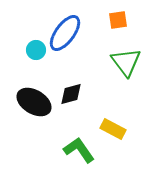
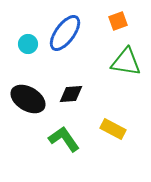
orange square: moved 1 px down; rotated 12 degrees counterclockwise
cyan circle: moved 8 px left, 6 px up
green triangle: rotated 44 degrees counterclockwise
black diamond: rotated 10 degrees clockwise
black ellipse: moved 6 px left, 3 px up
green L-shape: moved 15 px left, 11 px up
